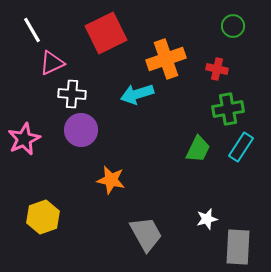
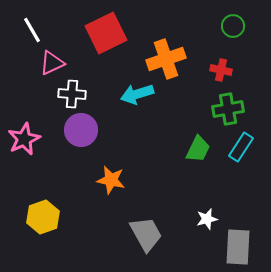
red cross: moved 4 px right, 1 px down
